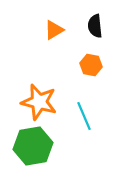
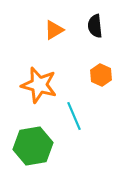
orange hexagon: moved 10 px right, 10 px down; rotated 15 degrees clockwise
orange star: moved 17 px up
cyan line: moved 10 px left
